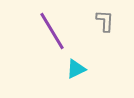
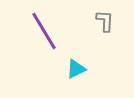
purple line: moved 8 px left
